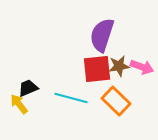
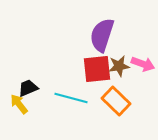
pink arrow: moved 1 px right, 3 px up
